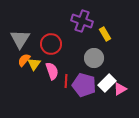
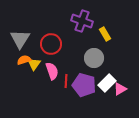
orange semicircle: rotated 32 degrees clockwise
